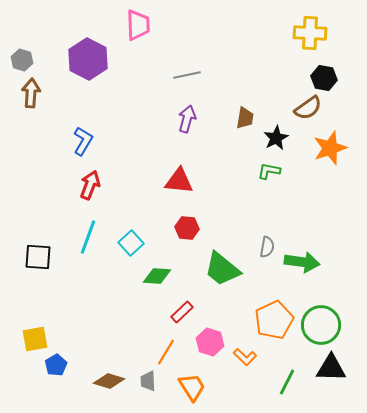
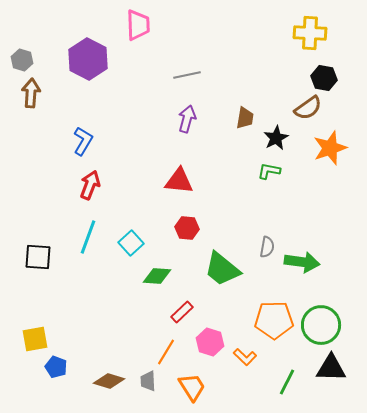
orange pentagon: rotated 24 degrees clockwise
blue pentagon: moved 2 px down; rotated 20 degrees counterclockwise
